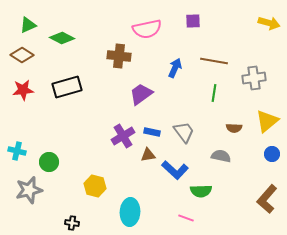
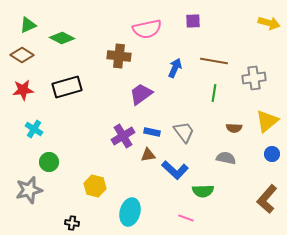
cyan cross: moved 17 px right, 22 px up; rotated 18 degrees clockwise
gray semicircle: moved 5 px right, 2 px down
green semicircle: moved 2 px right
cyan ellipse: rotated 12 degrees clockwise
